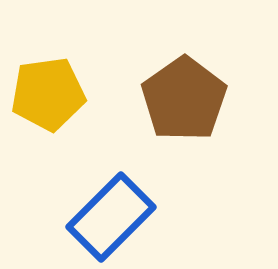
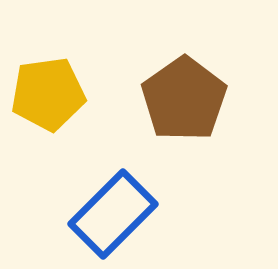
blue rectangle: moved 2 px right, 3 px up
